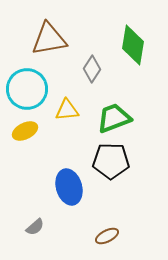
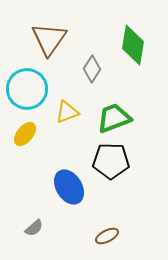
brown triangle: rotated 45 degrees counterclockwise
yellow triangle: moved 2 px down; rotated 15 degrees counterclockwise
yellow ellipse: moved 3 px down; rotated 25 degrees counterclockwise
blue ellipse: rotated 16 degrees counterclockwise
gray semicircle: moved 1 px left, 1 px down
